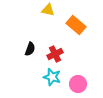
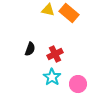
orange rectangle: moved 7 px left, 12 px up
cyan star: rotated 18 degrees clockwise
